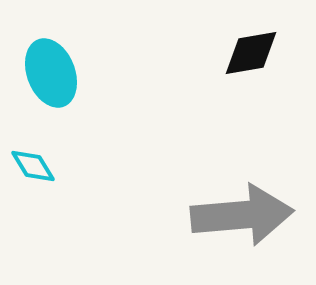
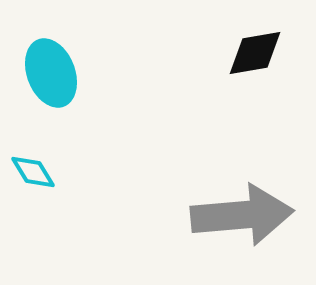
black diamond: moved 4 px right
cyan diamond: moved 6 px down
